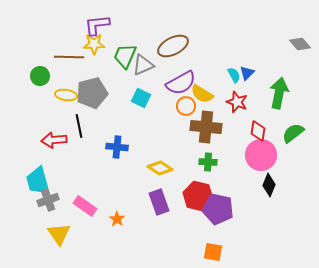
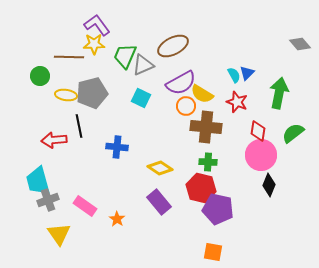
purple L-shape: rotated 60 degrees clockwise
red hexagon: moved 3 px right, 8 px up
purple rectangle: rotated 20 degrees counterclockwise
